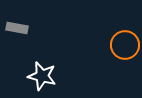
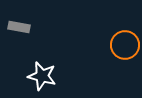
gray rectangle: moved 2 px right, 1 px up
